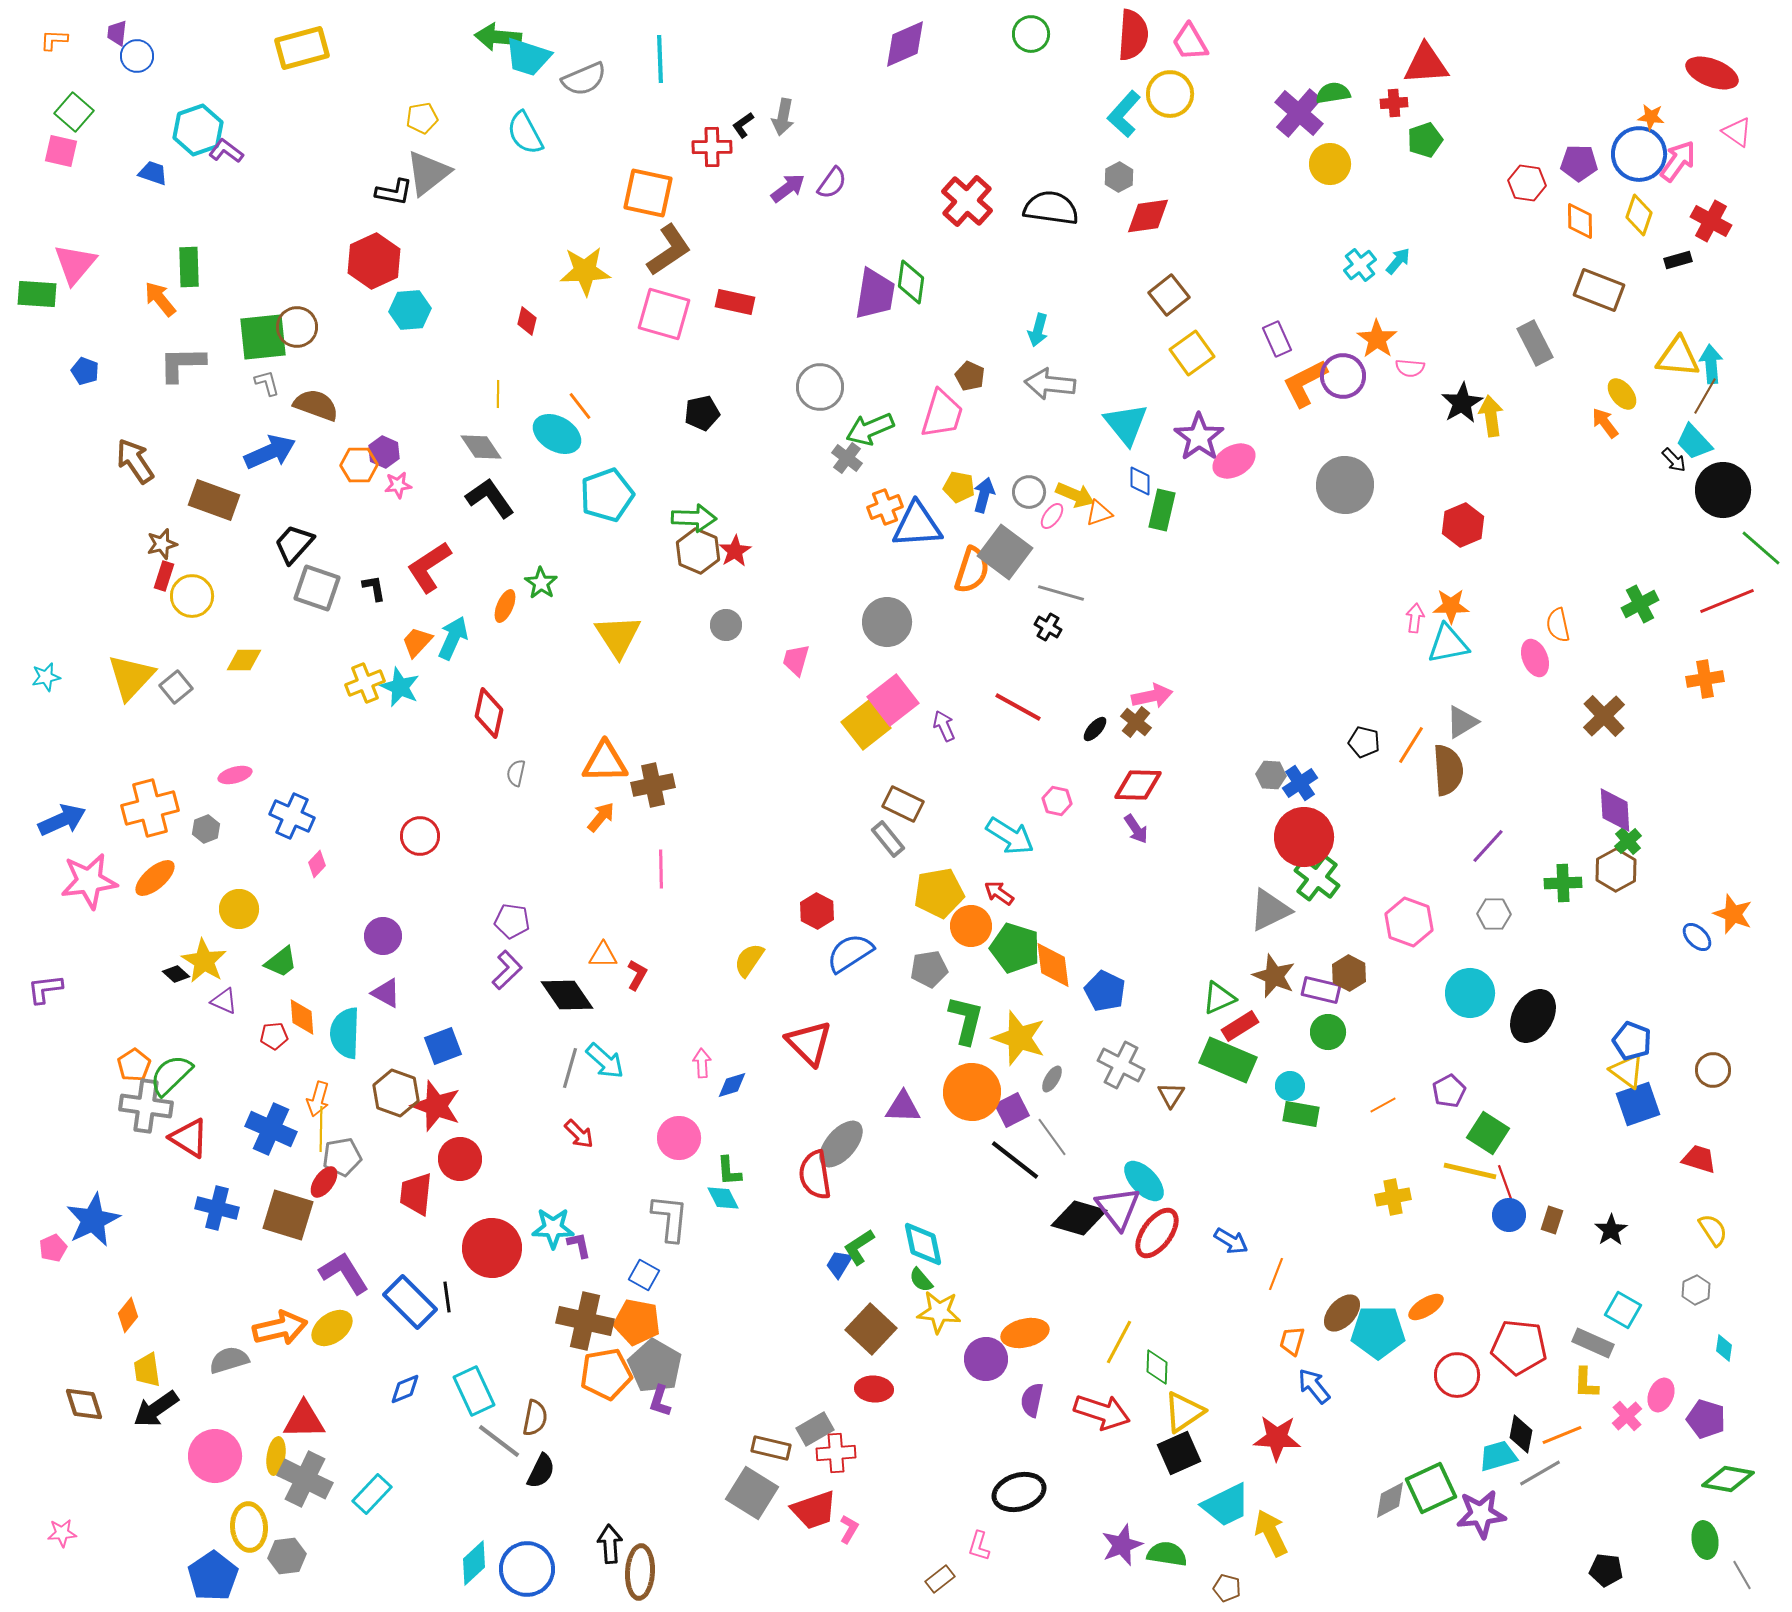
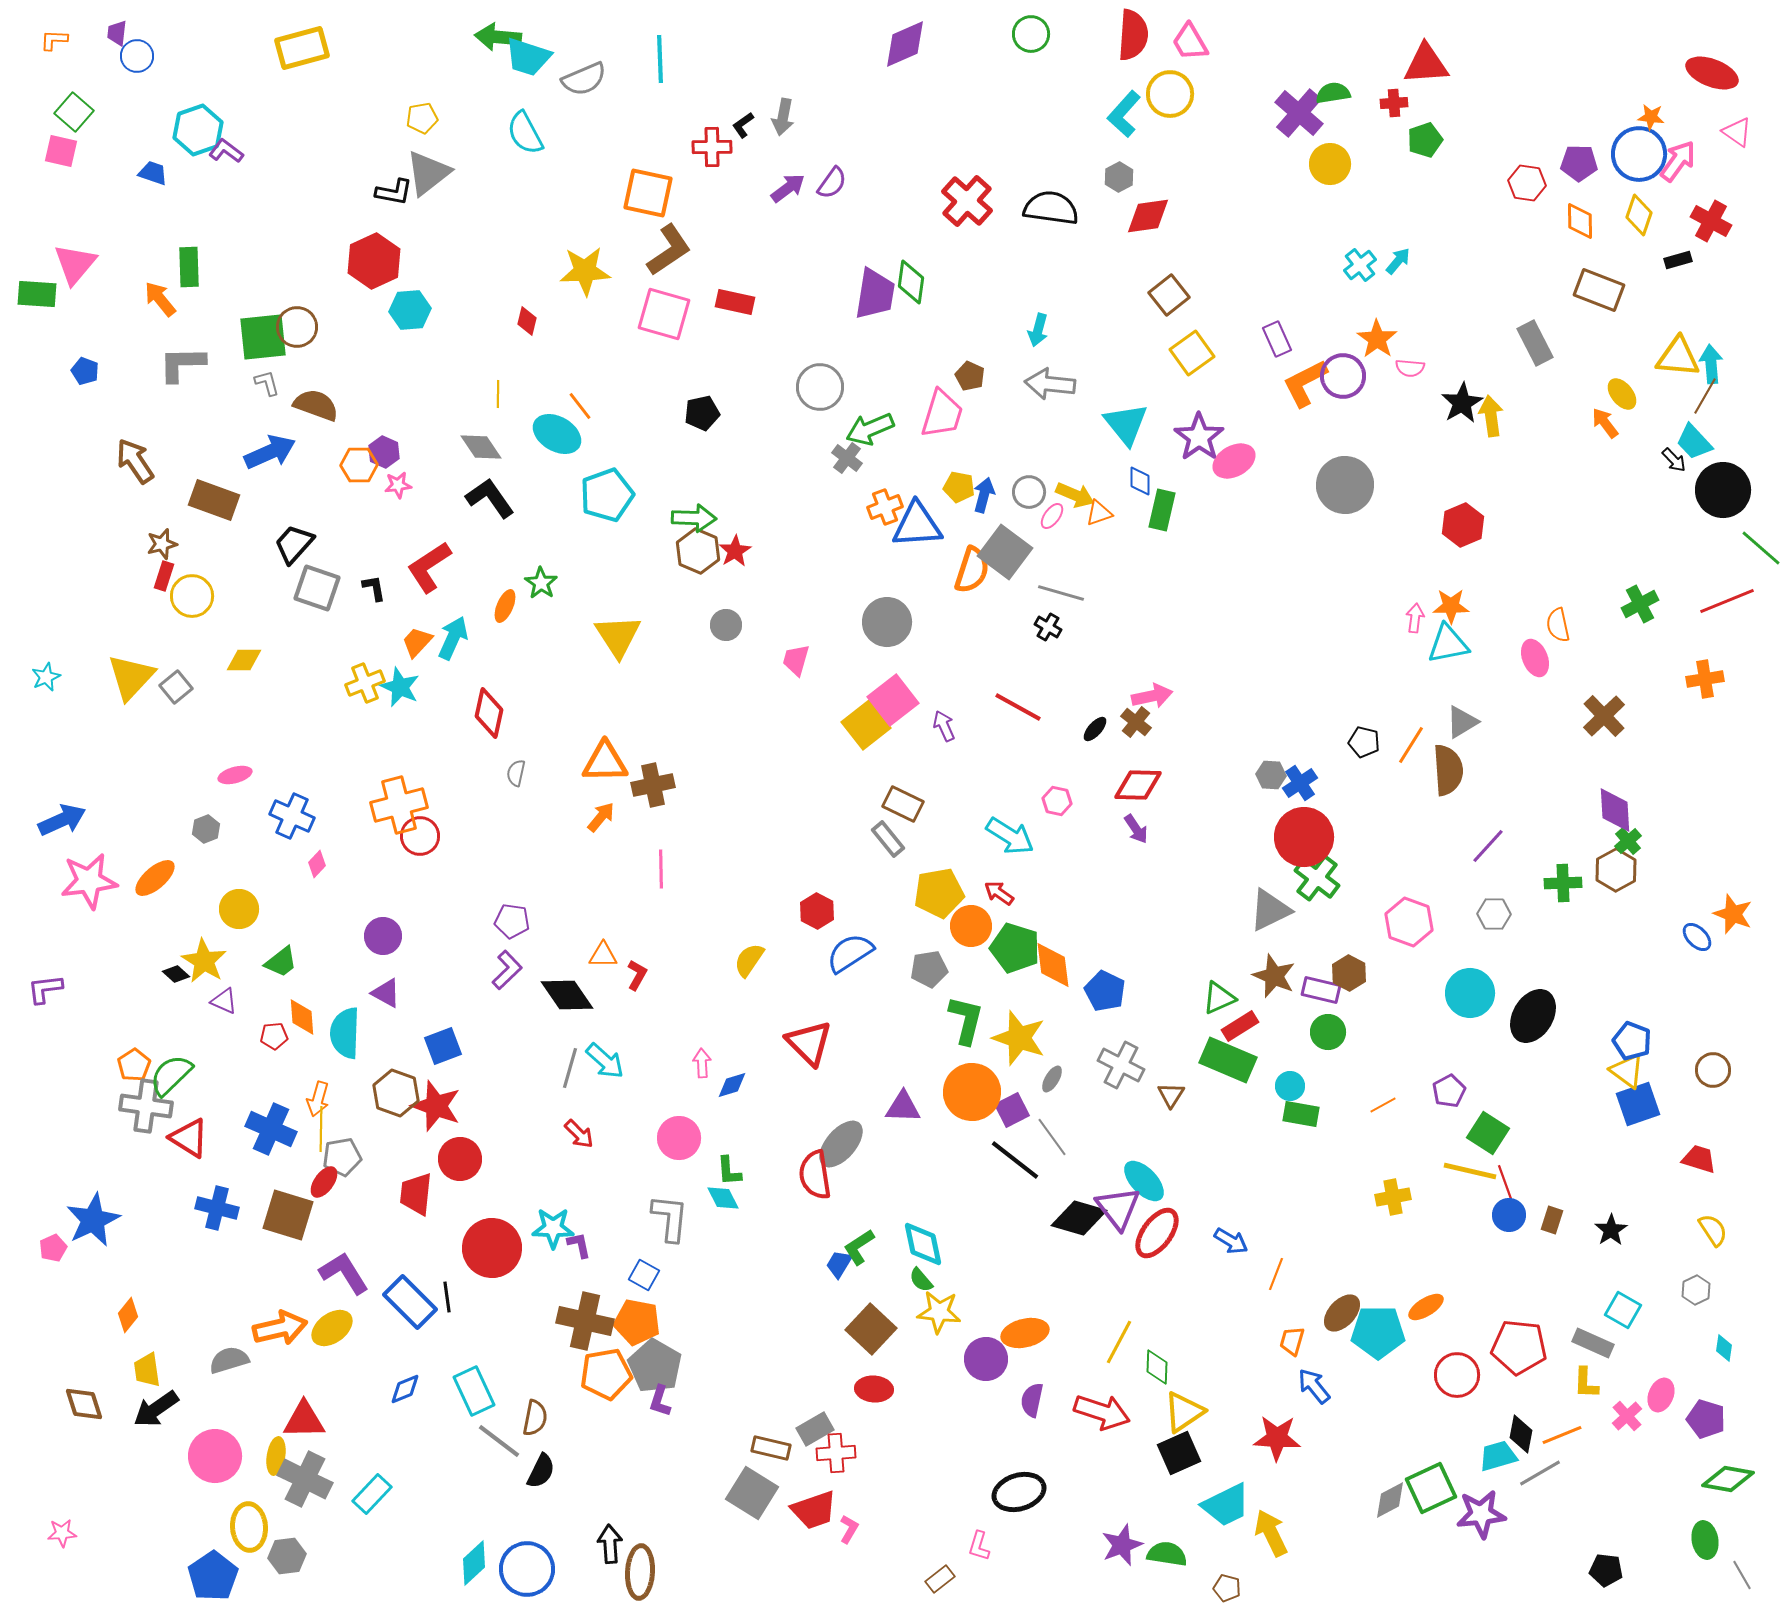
cyan star at (46, 677): rotated 12 degrees counterclockwise
orange cross at (150, 808): moved 249 px right, 3 px up
